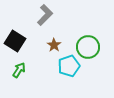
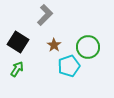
black square: moved 3 px right, 1 px down
green arrow: moved 2 px left, 1 px up
